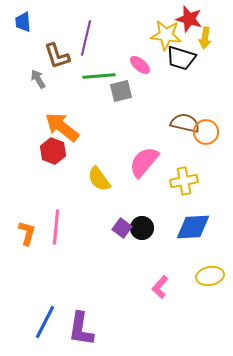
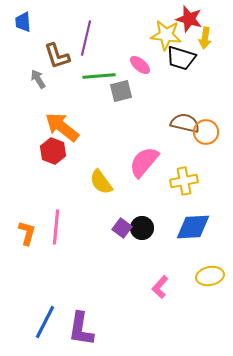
yellow semicircle: moved 2 px right, 3 px down
